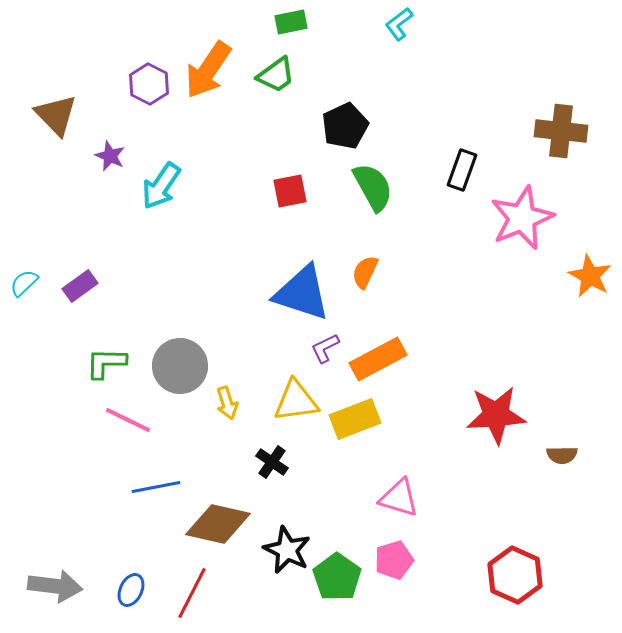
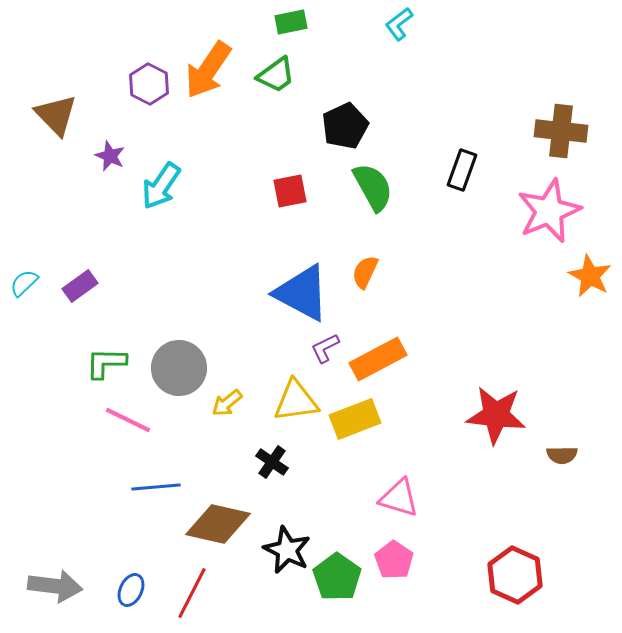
pink star: moved 27 px right, 7 px up
blue triangle: rotated 10 degrees clockwise
gray circle: moved 1 px left, 2 px down
yellow arrow: rotated 68 degrees clockwise
red star: rotated 10 degrees clockwise
blue line: rotated 6 degrees clockwise
pink pentagon: rotated 21 degrees counterclockwise
